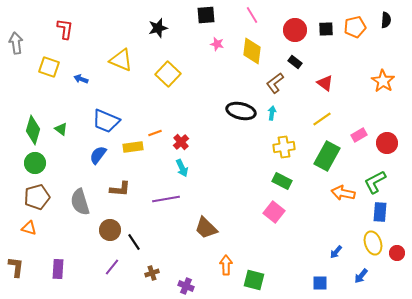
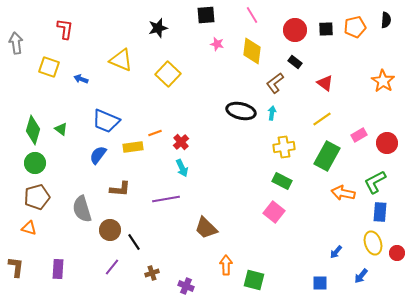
gray semicircle at (80, 202): moved 2 px right, 7 px down
